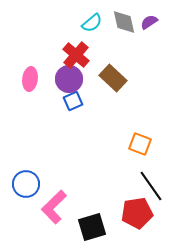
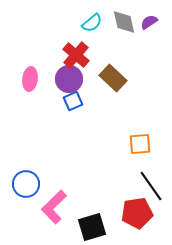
orange square: rotated 25 degrees counterclockwise
